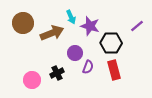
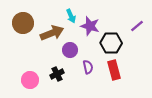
cyan arrow: moved 1 px up
purple circle: moved 5 px left, 3 px up
purple semicircle: rotated 32 degrees counterclockwise
black cross: moved 1 px down
pink circle: moved 2 px left
